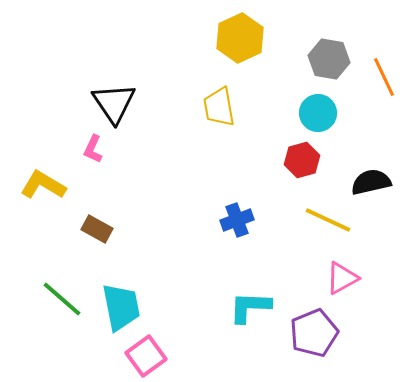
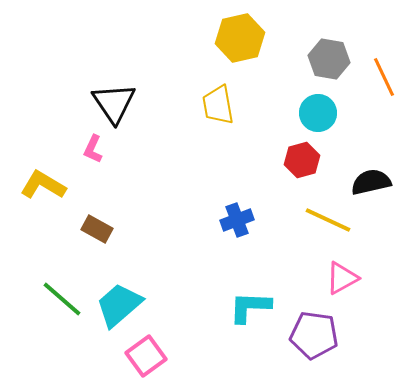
yellow hexagon: rotated 12 degrees clockwise
yellow trapezoid: moved 1 px left, 2 px up
cyan trapezoid: moved 2 px left, 2 px up; rotated 120 degrees counterclockwise
purple pentagon: moved 2 px down; rotated 30 degrees clockwise
